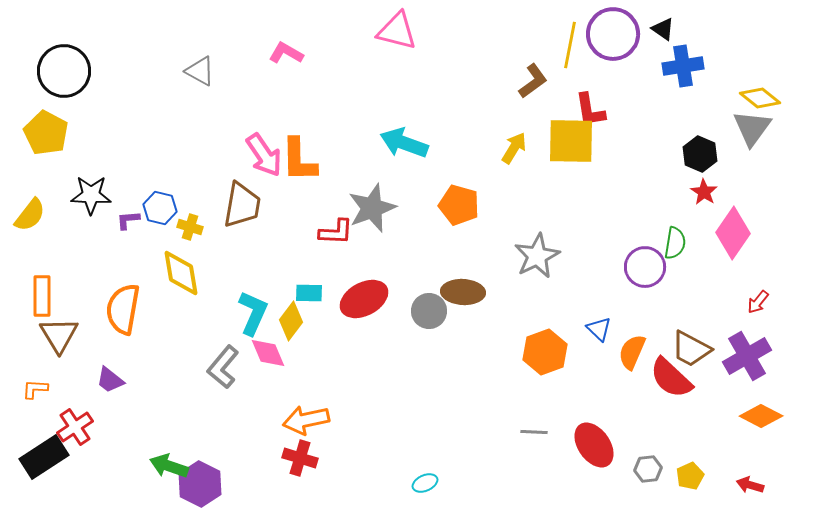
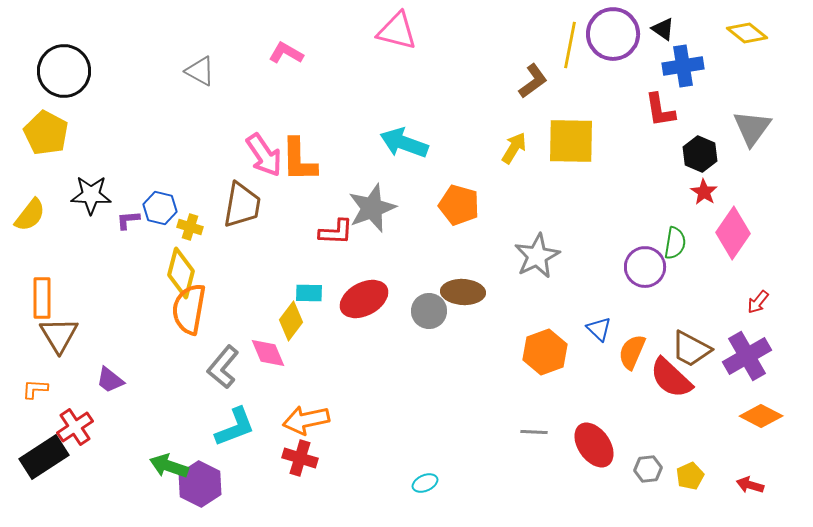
yellow diamond at (760, 98): moved 13 px left, 65 px up
red L-shape at (590, 110): moved 70 px right
yellow diamond at (181, 273): rotated 24 degrees clockwise
orange rectangle at (42, 296): moved 2 px down
orange semicircle at (123, 309): moved 66 px right
cyan L-shape at (253, 313): moved 18 px left, 114 px down; rotated 45 degrees clockwise
